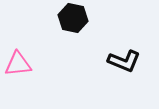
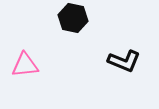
pink triangle: moved 7 px right, 1 px down
